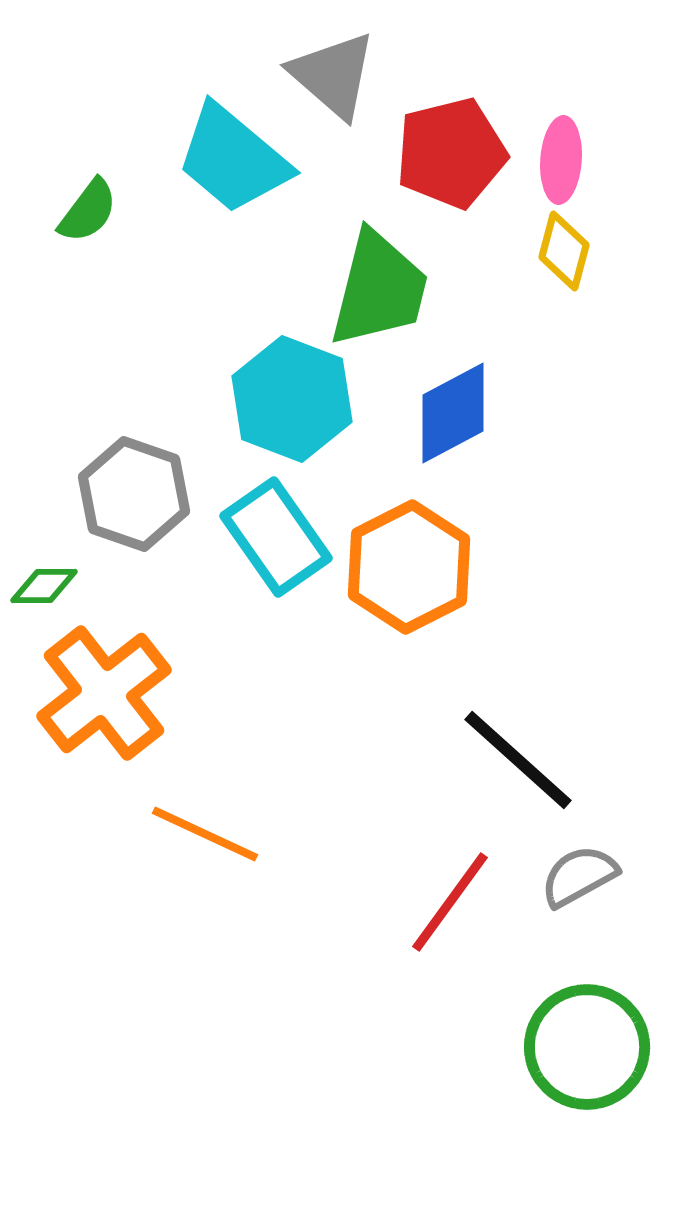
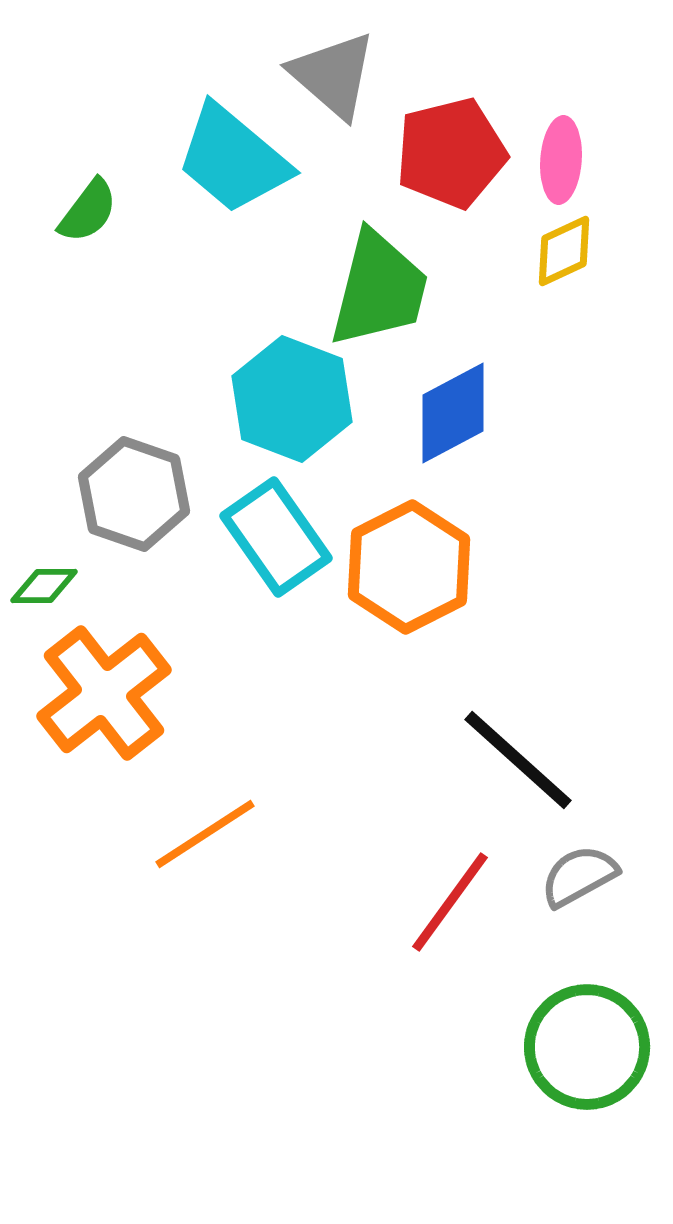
yellow diamond: rotated 50 degrees clockwise
orange line: rotated 58 degrees counterclockwise
